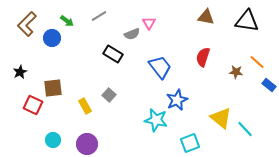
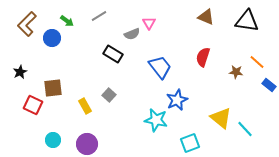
brown triangle: rotated 12 degrees clockwise
